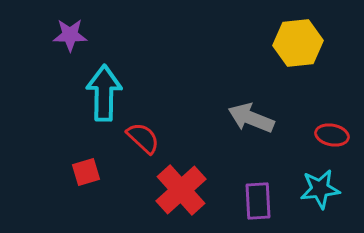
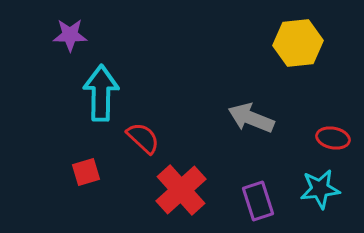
cyan arrow: moved 3 px left
red ellipse: moved 1 px right, 3 px down
purple rectangle: rotated 15 degrees counterclockwise
